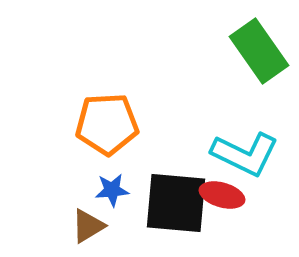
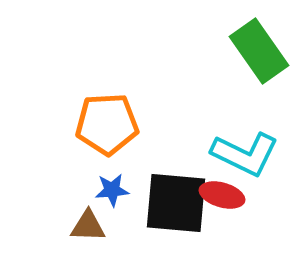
brown triangle: rotated 33 degrees clockwise
